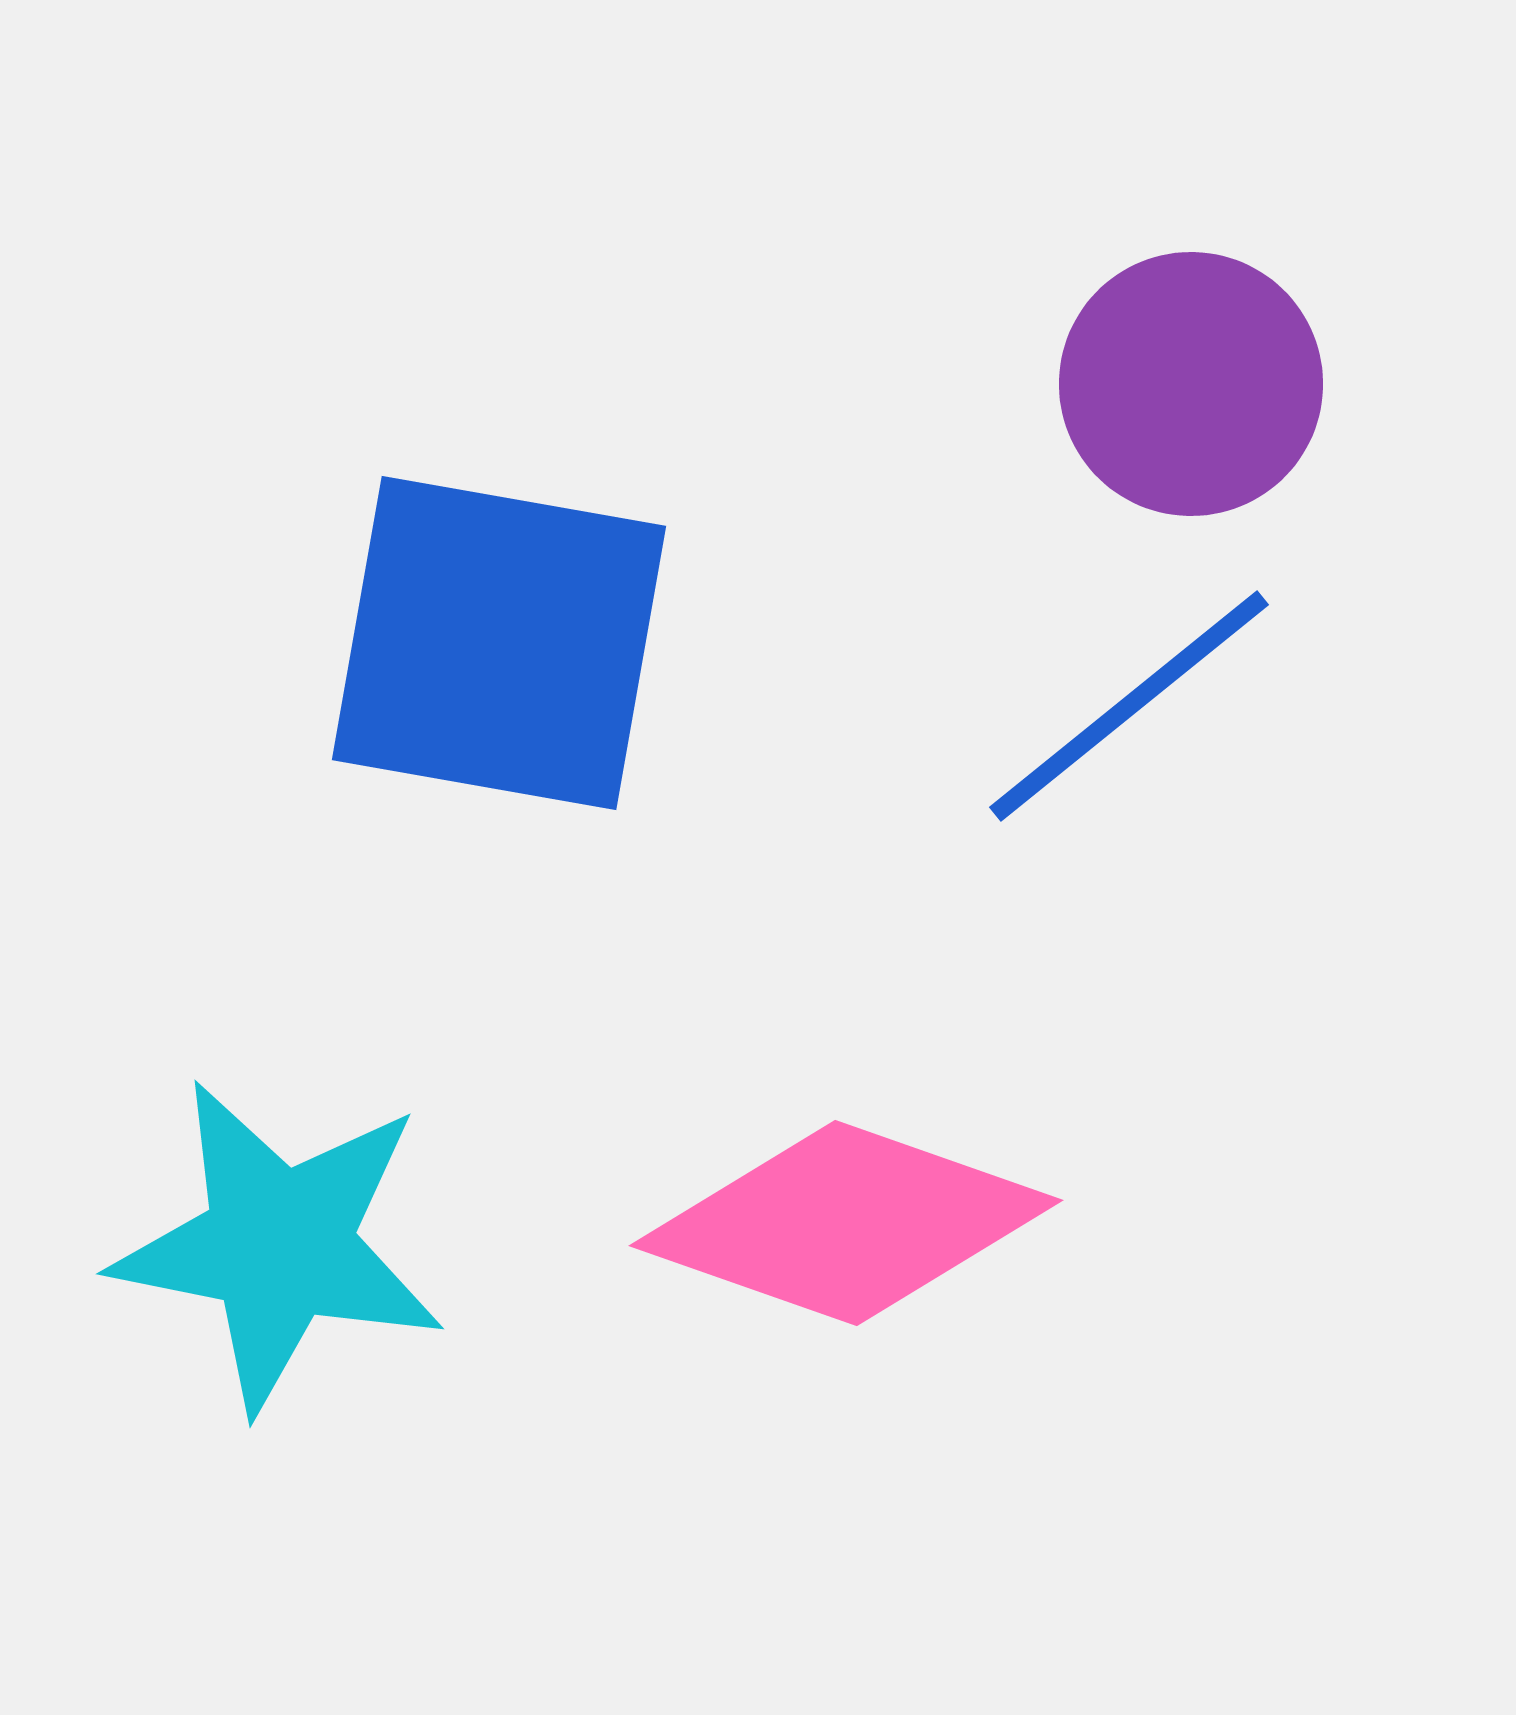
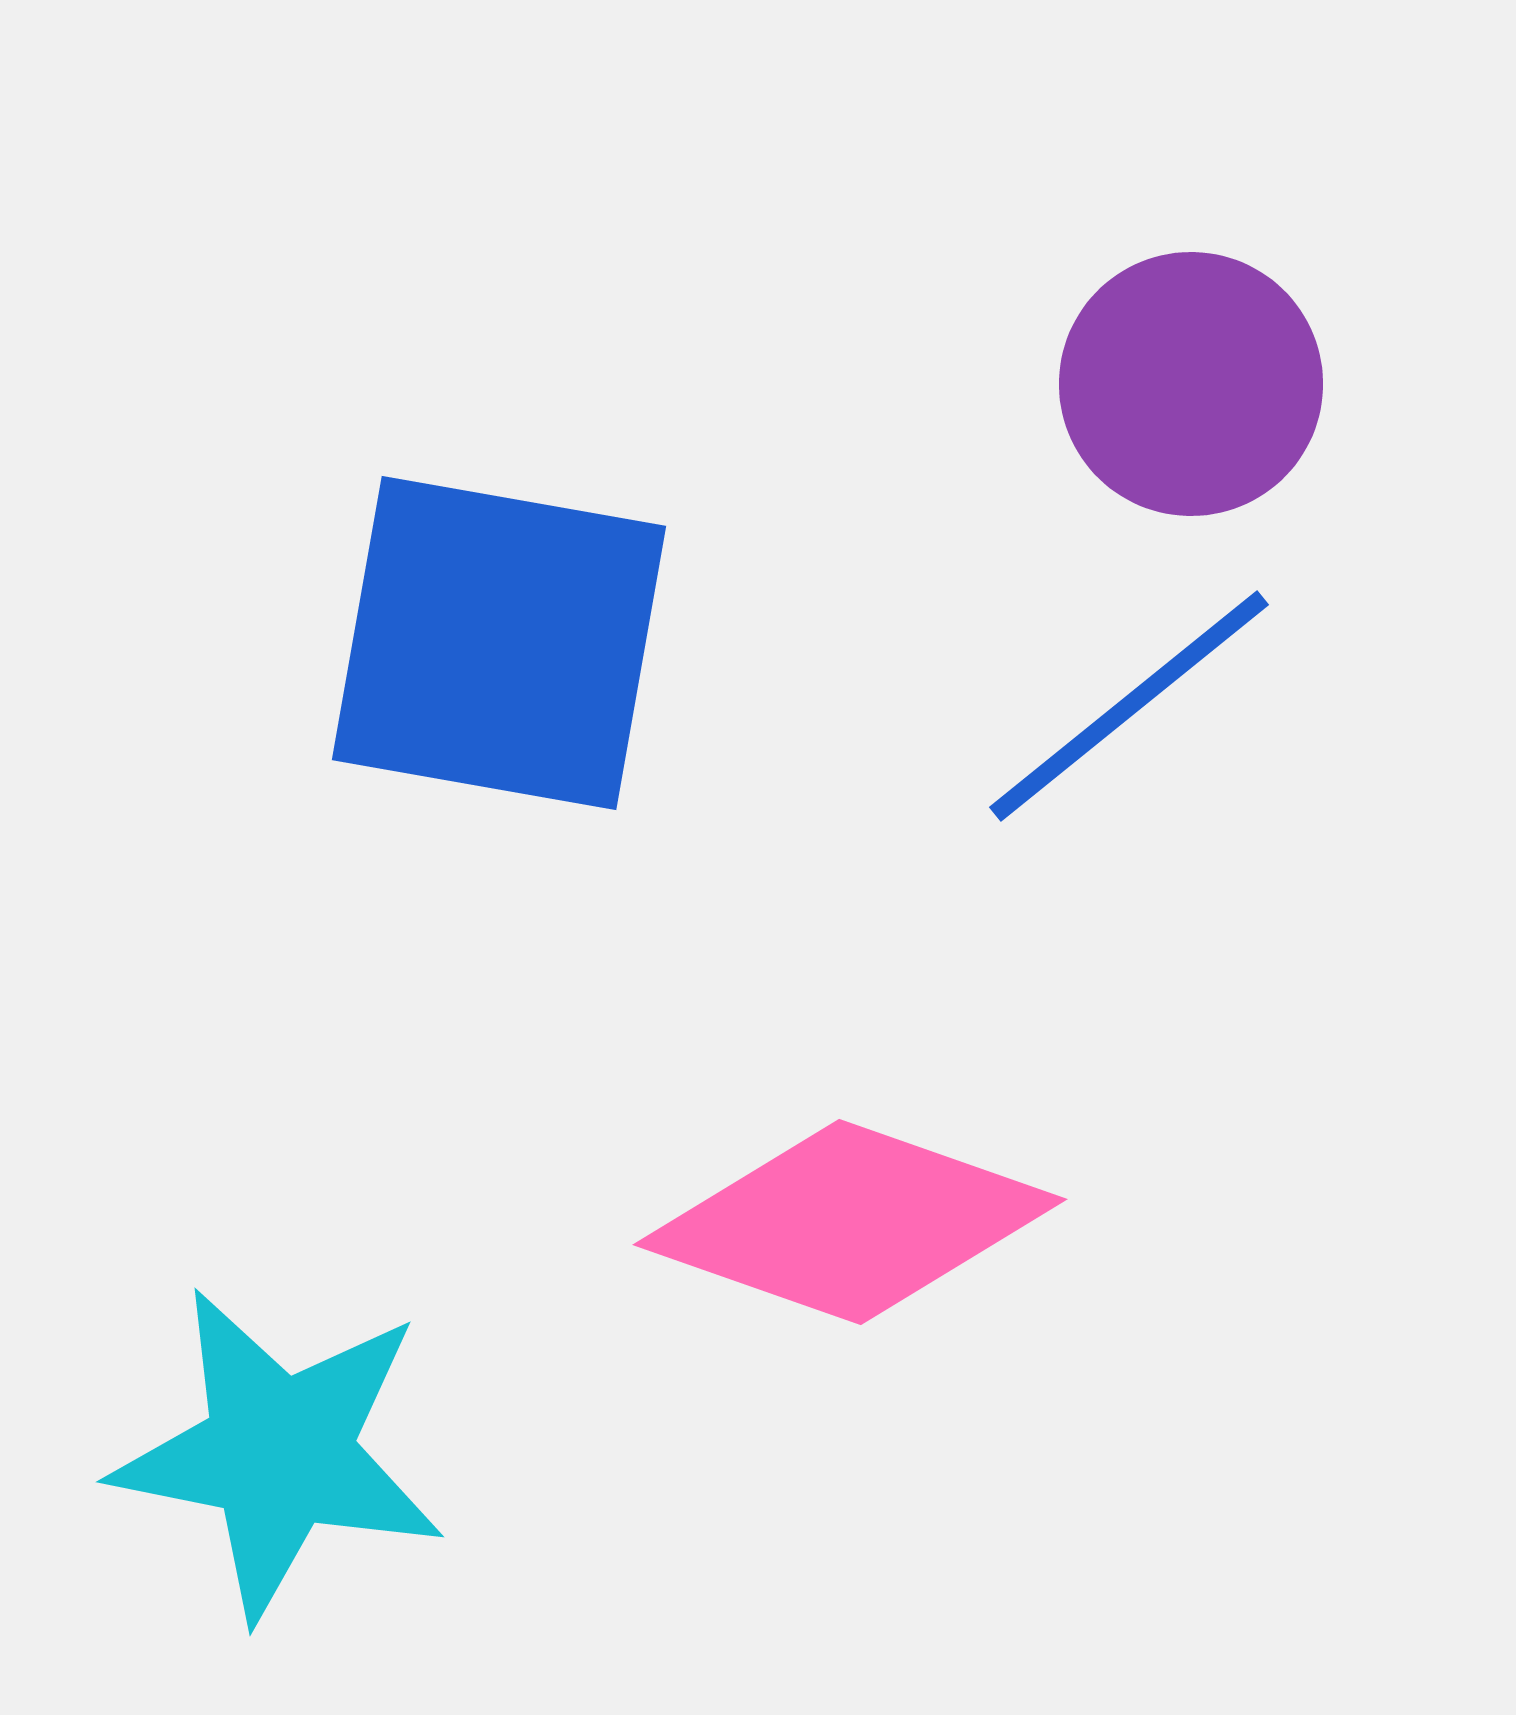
pink diamond: moved 4 px right, 1 px up
cyan star: moved 208 px down
